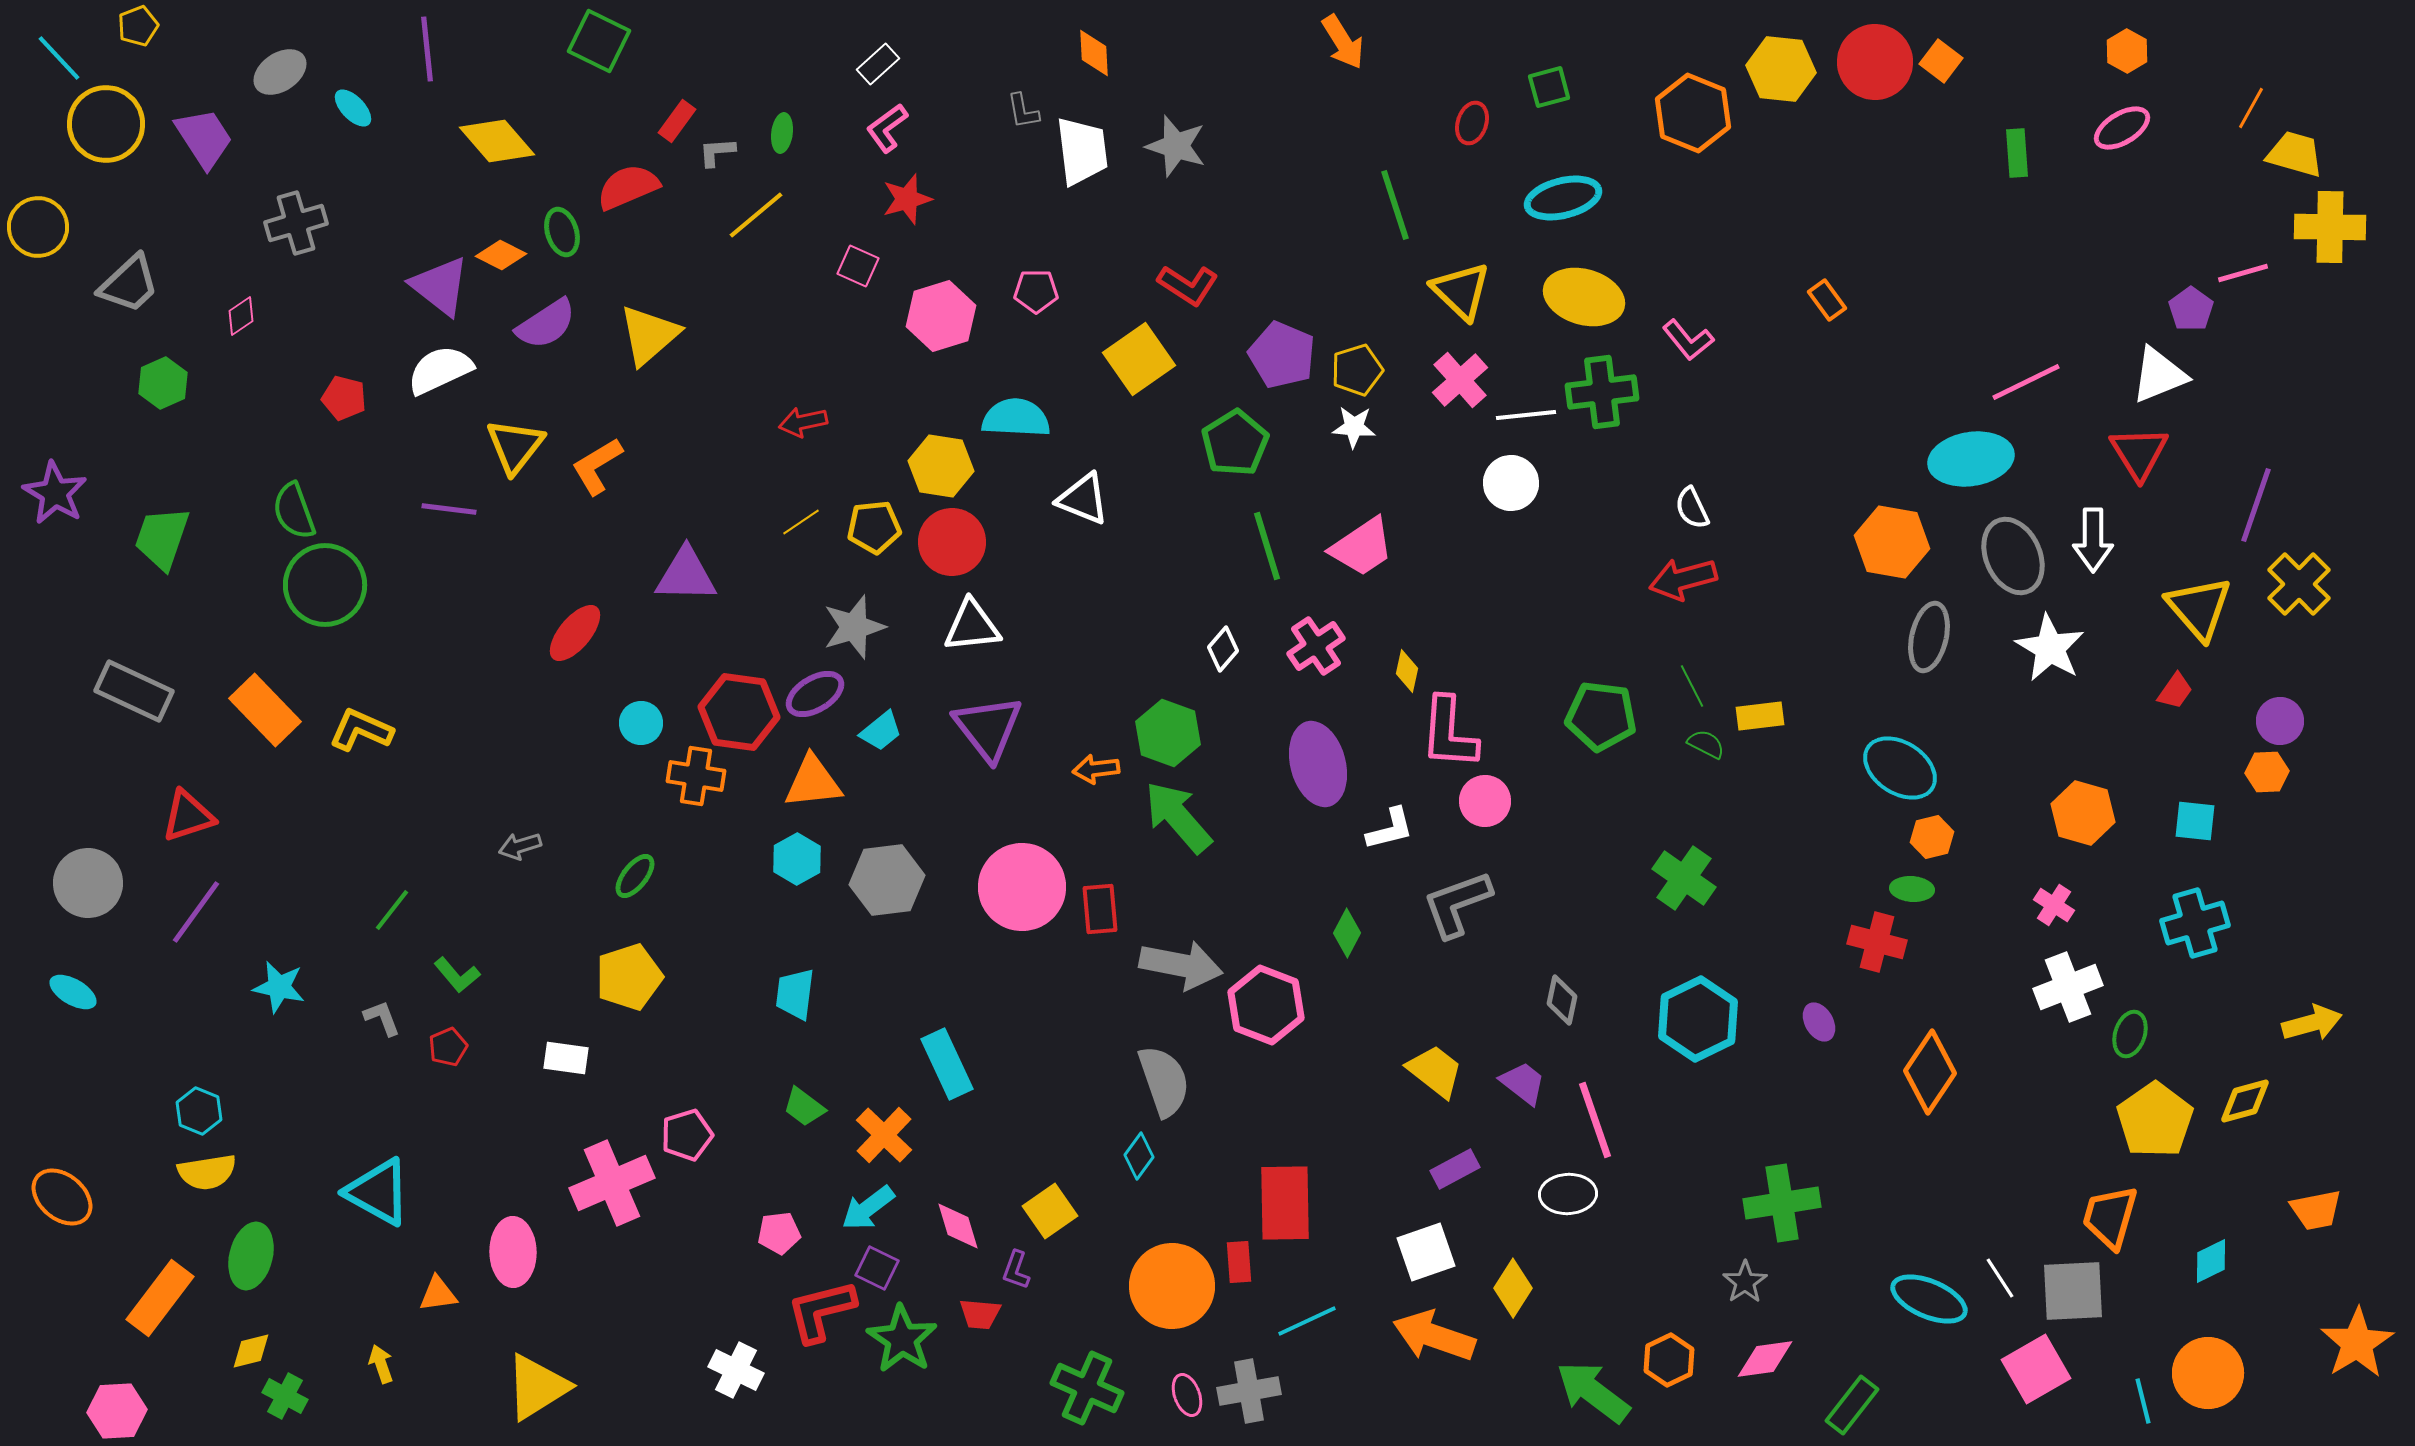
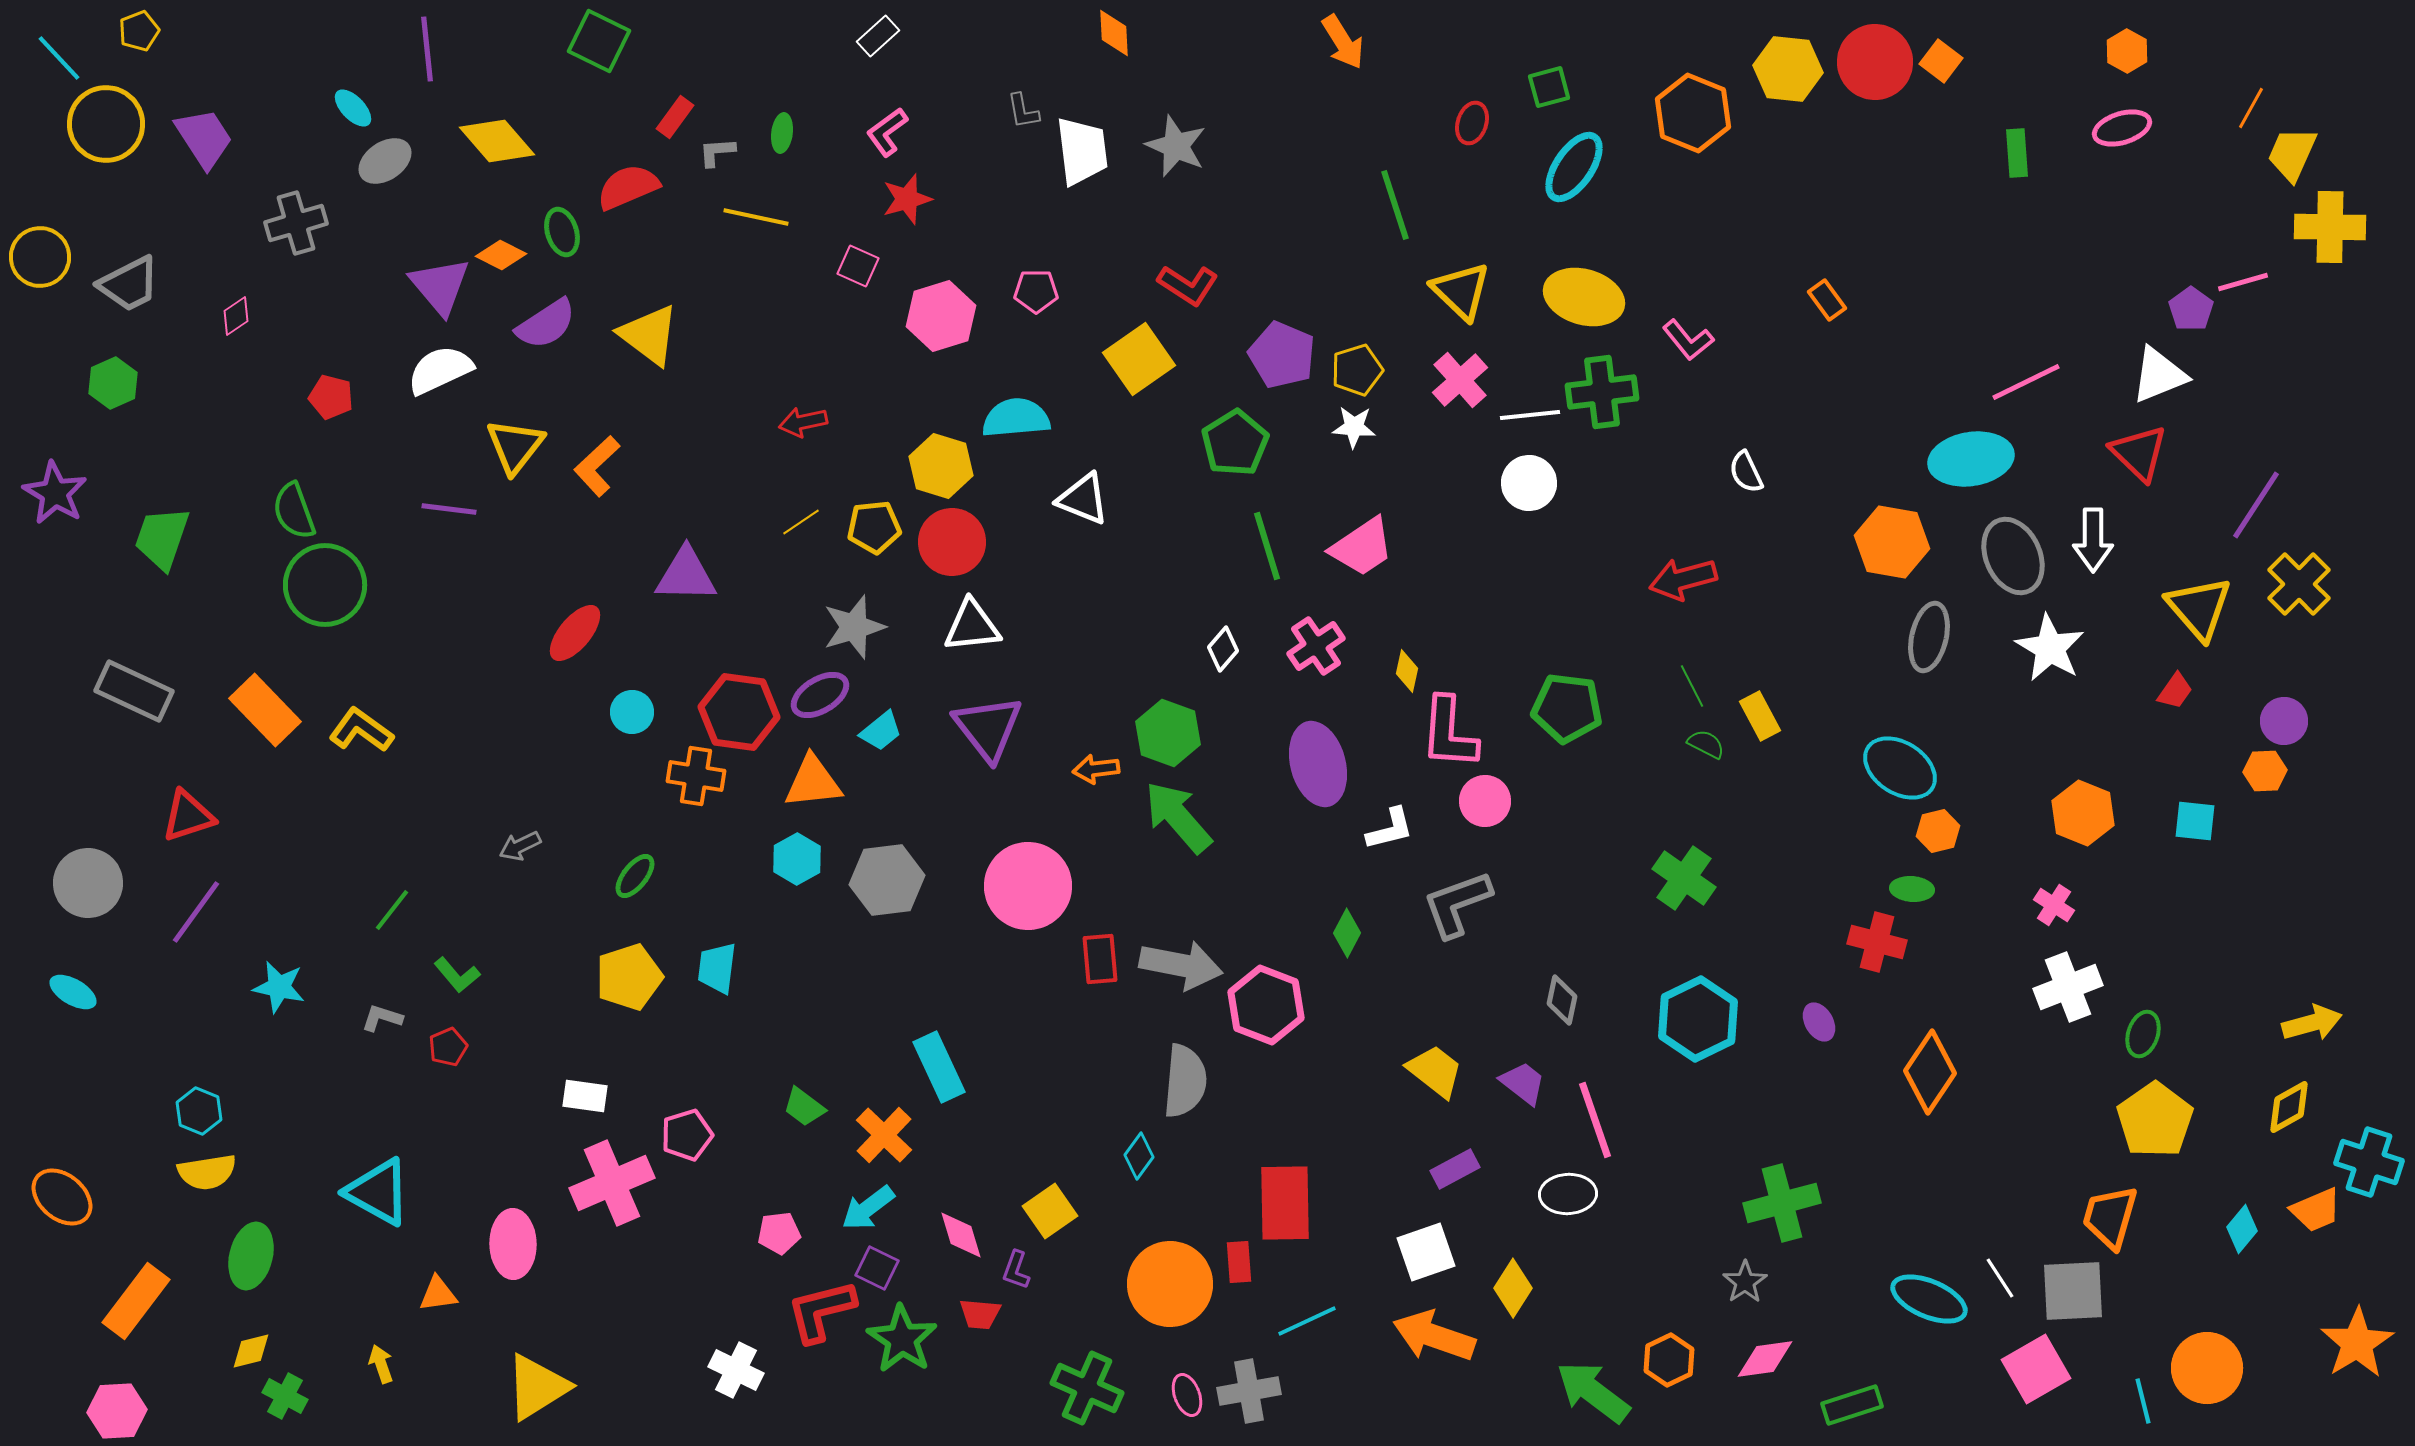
yellow pentagon at (138, 26): moved 1 px right, 5 px down
orange diamond at (1094, 53): moved 20 px right, 20 px up
white rectangle at (878, 64): moved 28 px up
yellow hexagon at (1781, 69): moved 7 px right
gray ellipse at (280, 72): moved 105 px right, 89 px down
red rectangle at (677, 121): moved 2 px left, 4 px up
pink L-shape at (887, 128): moved 4 px down
pink ellipse at (2122, 128): rotated 14 degrees clockwise
gray star at (1176, 146): rotated 6 degrees clockwise
yellow trapezoid at (2295, 154): moved 3 px left; rotated 82 degrees counterclockwise
cyan ellipse at (1563, 198): moved 11 px right, 31 px up; rotated 42 degrees counterclockwise
yellow line at (756, 215): moved 2 px down; rotated 52 degrees clockwise
yellow circle at (38, 227): moved 2 px right, 30 px down
pink line at (2243, 273): moved 9 px down
gray trapezoid at (129, 284): rotated 16 degrees clockwise
purple triangle at (440, 286): rotated 12 degrees clockwise
pink diamond at (241, 316): moved 5 px left
yellow triangle at (649, 335): rotated 42 degrees counterclockwise
green hexagon at (163, 383): moved 50 px left
red pentagon at (344, 398): moved 13 px left, 1 px up
white line at (1526, 415): moved 4 px right
cyan semicircle at (1016, 418): rotated 8 degrees counterclockwise
red triangle at (2139, 453): rotated 14 degrees counterclockwise
orange L-shape at (597, 466): rotated 12 degrees counterclockwise
yellow hexagon at (941, 466): rotated 8 degrees clockwise
white circle at (1511, 483): moved 18 px right
purple line at (2256, 505): rotated 14 degrees clockwise
white semicircle at (1692, 508): moved 54 px right, 36 px up
purple ellipse at (815, 694): moved 5 px right, 1 px down
green pentagon at (1601, 716): moved 34 px left, 8 px up
yellow rectangle at (1760, 716): rotated 69 degrees clockwise
purple circle at (2280, 721): moved 4 px right
cyan circle at (641, 723): moved 9 px left, 11 px up
yellow L-shape at (361, 730): rotated 12 degrees clockwise
orange hexagon at (2267, 772): moved 2 px left, 1 px up
orange hexagon at (2083, 813): rotated 6 degrees clockwise
orange hexagon at (1932, 837): moved 6 px right, 6 px up
gray arrow at (520, 846): rotated 9 degrees counterclockwise
pink circle at (1022, 887): moved 6 px right, 1 px up
red rectangle at (1100, 909): moved 50 px down
cyan cross at (2195, 923): moved 174 px right, 239 px down; rotated 34 degrees clockwise
cyan trapezoid at (795, 994): moved 78 px left, 26 px up
gray L-shape at (382, 1018): rotated 51 degrees counterclockwise
green ellipse at (2130, 1034): moved 13 px right
white rectangle at (566, 1058): moved 19 px right, 38 px down
cyan rectangle at (947, 1064): moved 8 px left, 3 px down
gray semicircle at (1164, 1081): moved 21 px right; rotated 24 degrees clockwise
yellow diamond at (2245, 1101): moved 44 px right, 6 px down; rotated 14 degrees counterclockwise
green cross at (1782, 1203): rotated 6 degrees counterclockwise
orange trapezoid at (2316, 1210): rotated 12 degrees counterclockwise
pink diamond at (958, 1226): moved 3 px right, 9 px down
pink ellipse at (513, 1252): moved 8 px up
cyan diamond at (2211, 1261): moved 31 px right, 32 px up; rotated 24 degrees counterclockwise
orange circle at (1172, 1286): moved 2 px left, 2 px up
orange rectangle at (160, 1298): moved 24 px left, 3 px down
orange circle at (2208, 1373): moved 1 px left, 5 px up
green rectangle at (1852, 1405): rotated 34 degrees clockwise
